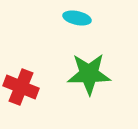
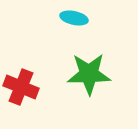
cyan ellipse: moved 3 px left
